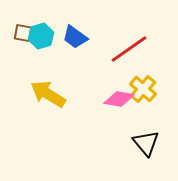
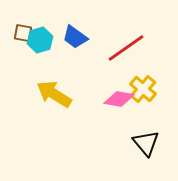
cyan hexagon: moved 1 px left, 4 px down
red line: moved 3 px left, 1 px up
yellow arrow: moved 6 px right
